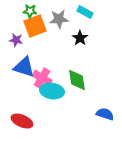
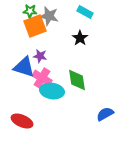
gray star: moved 10 px left, 3 px up; rotated 18 degrees clockwise
purple star: moved 24 px right, 16 px down
blue semicircle: rotated 48 degrees counterclockwise
